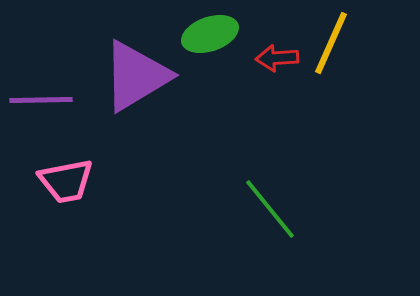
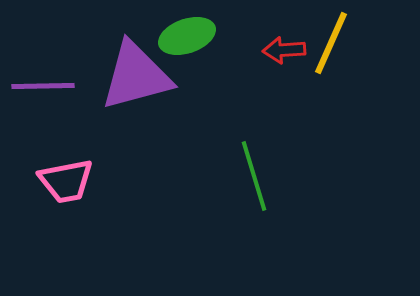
green ellipse: moved 23 px left, 2 px down
red arrow: moved 7 px right, 8 px up
purple triangle: rotated 16 degrees clockwise
purple line: moved 2 px right, 14 px up
green line: moved 16 px left, 33 px up; rotated 22 degrees clockwise
